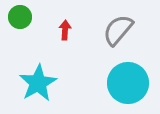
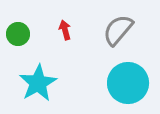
green circle: moved 2 px left, 17 px down
red arrow: rotated 18 degrees counterclockwise
